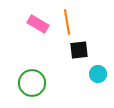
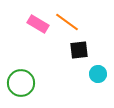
orange line: rotated 45 degrees counterclockwise
green circle: moved 11 px left
